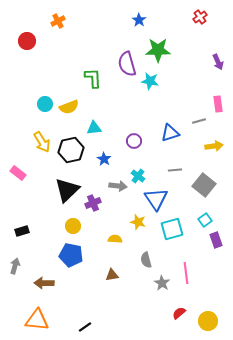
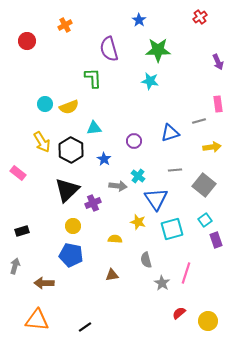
orange cross at (58, 21): moved 7 px right, 4 px down
purple semicircle at (127, 64): moved 18 px left, 15 px up
yellow arrow at (214, 146): moved 2 px left, 1 px down
black hexagon at (71, 150): rotated 20 degrees counterclockwise
pink line at (186, 273): rotated 25 degrees clockwise
